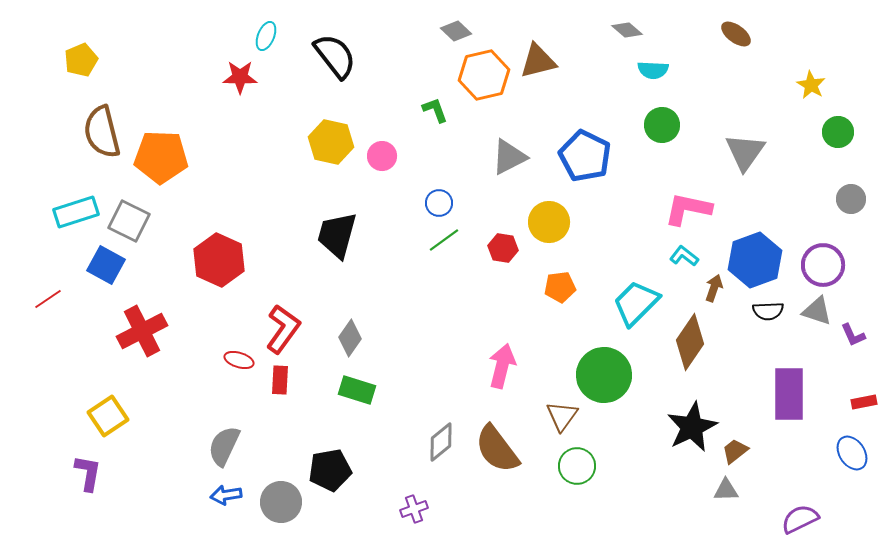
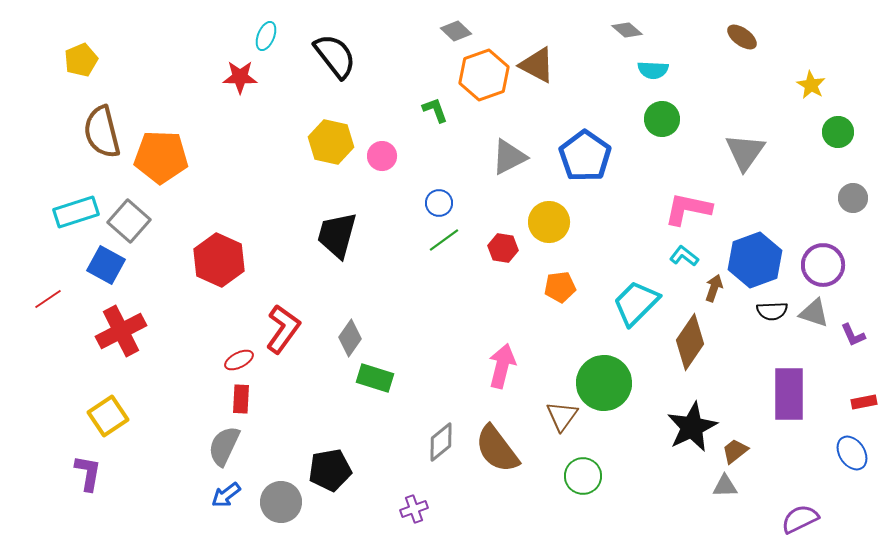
brown ellipse at (736, 34): moved 6 px right, 3 px down
brown triangle at (538, 61): moved 1 px left, 4 px down; rotated 42 degrees clockwise
orange hexagon at (484, 75): rotated 6 degrees counterclockwise
green circle at (662, 125): moved 6 px up
blue pentagon at (585, 156): rotated 9 degrees clockwise
gray circle at (851, 199): moved 2 px right, 1 px up
gray square at (129, 221): rotated 15 degrees clockwise
black semicircle at (768, 311): moved 4 px right
gray triangle at (817, 311): moved 3 px left, 2 px down
red cross at (142, 331): moved 21 px left
red ellipse at (239, 360): rotated 44 degrees counterclockwise
green circle at (604, 375): moved 8 px down
red rectangle at (280, 380): moved 39 px left, 19 px down
green rectangle at (357, 390): moved 18 px right, 12 px up
green circle at (577, 466): moved 6 px right, 10 px down
gray triangle at (726, 490): moved 1 px left, 4 px up
blue arrow at (226, 495): rotated 28 degrees counterclockwise
